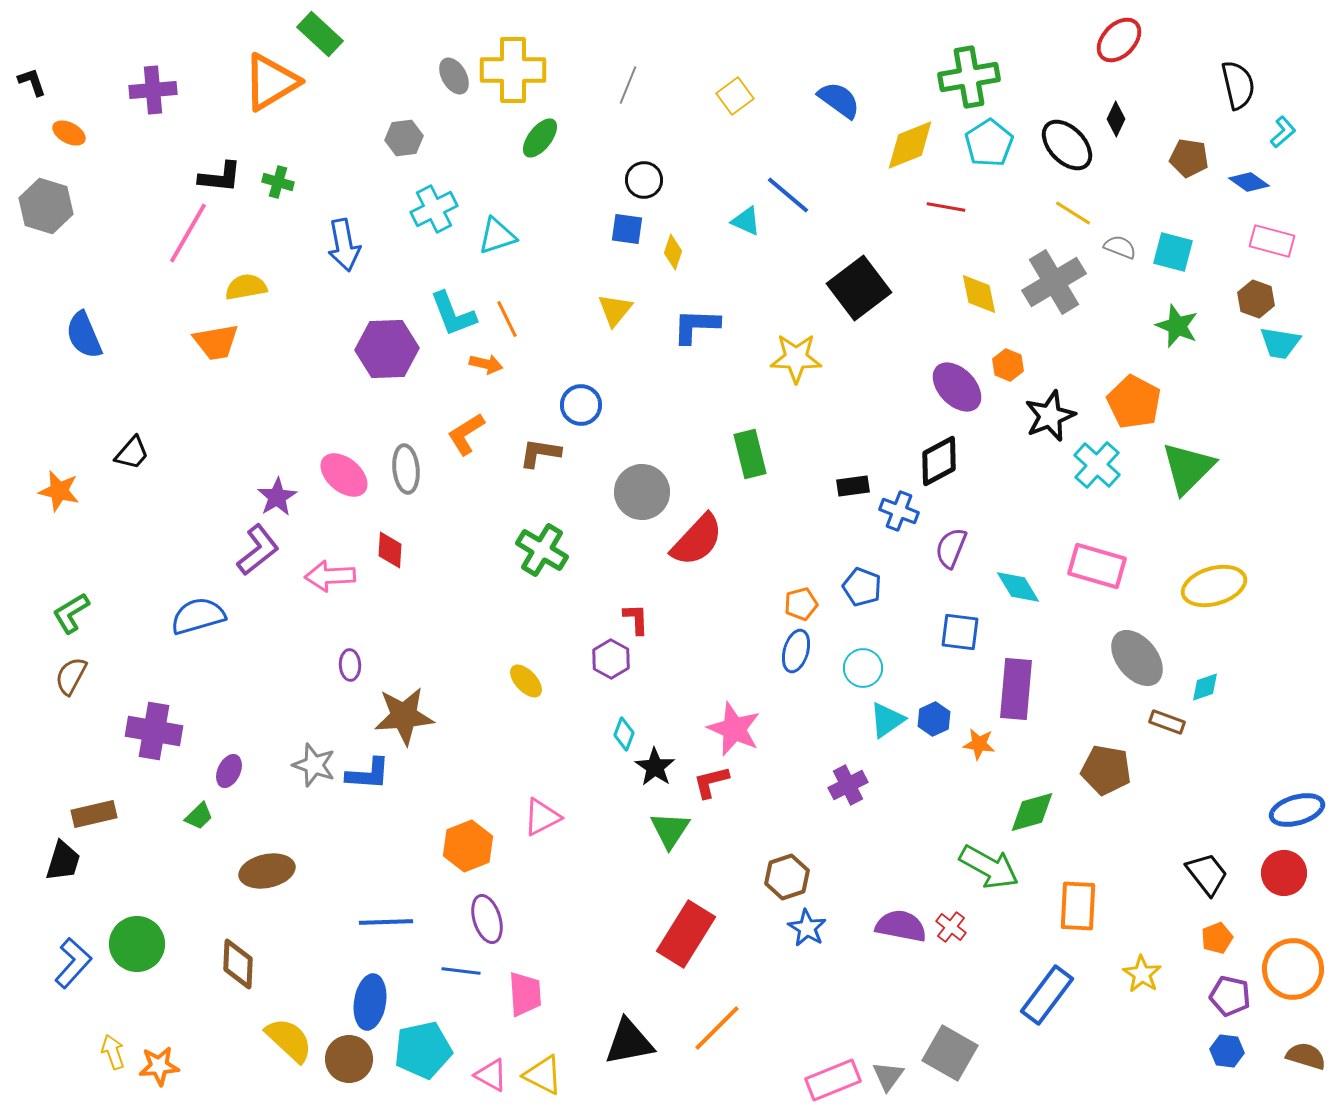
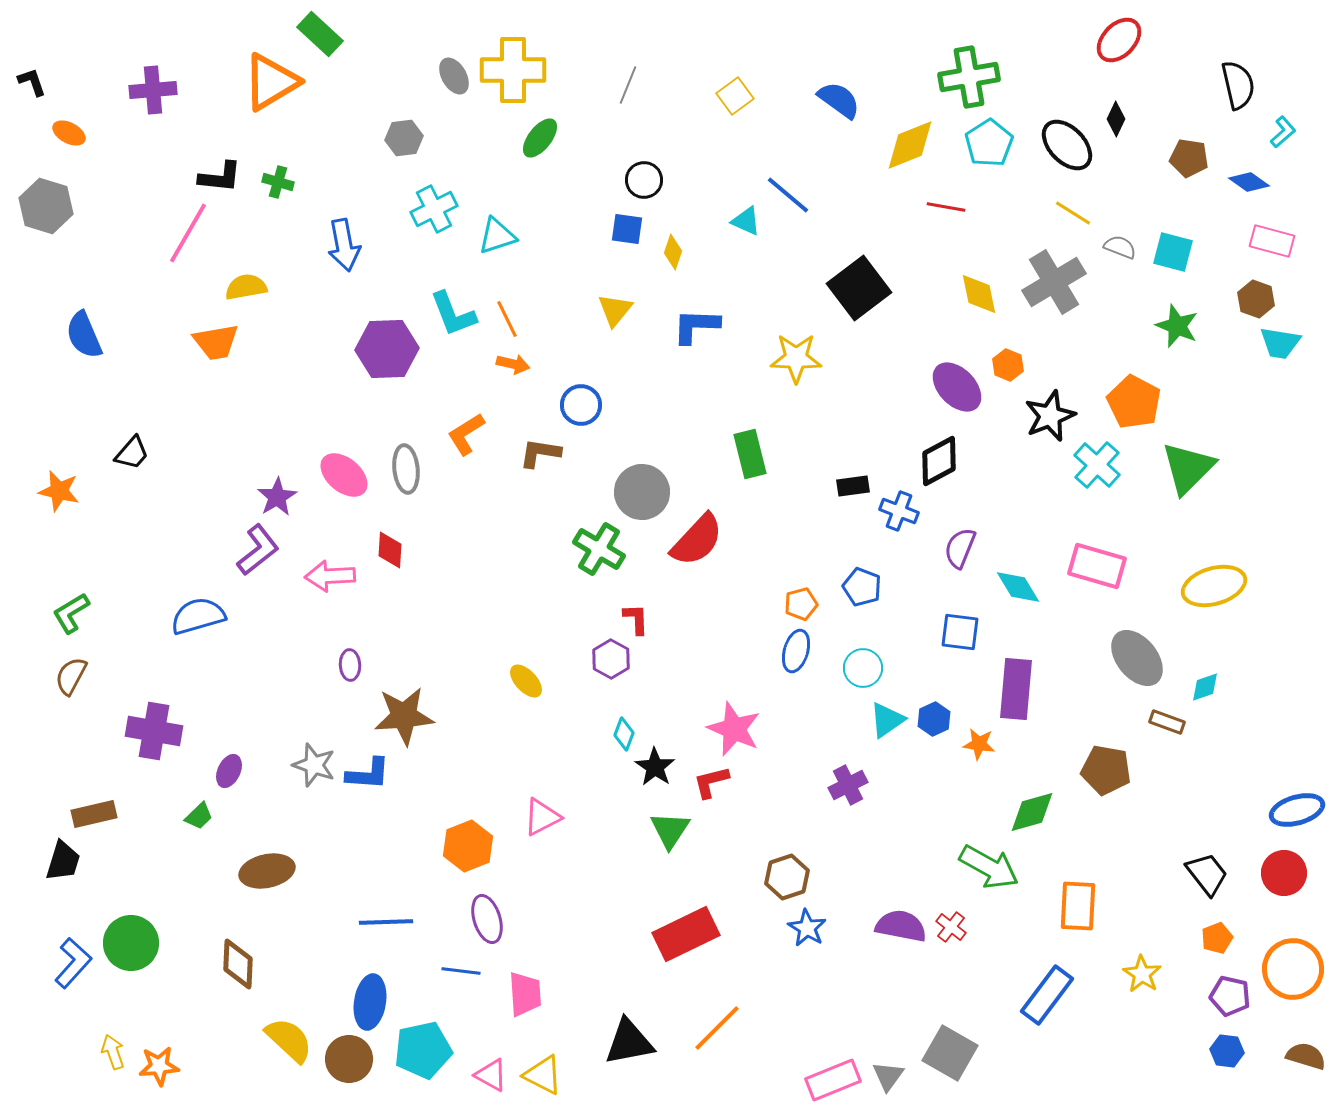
orange arrow at (486, 364): moved 27 px right
purple semicircle at (951, 548): moved 9 px right
green cross at (542, 550): moved 57 px right, 1 px up
red rectangle at (686, 934): rotated 32 degrees clockwise
green circle at (137, 944): moved 6 px left, 1 px up
